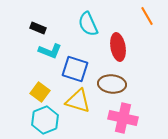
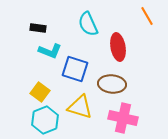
black rectangle: rotated 14 degrees counterclockwise
yellow triangle: moved 2 px right, 6 px down
